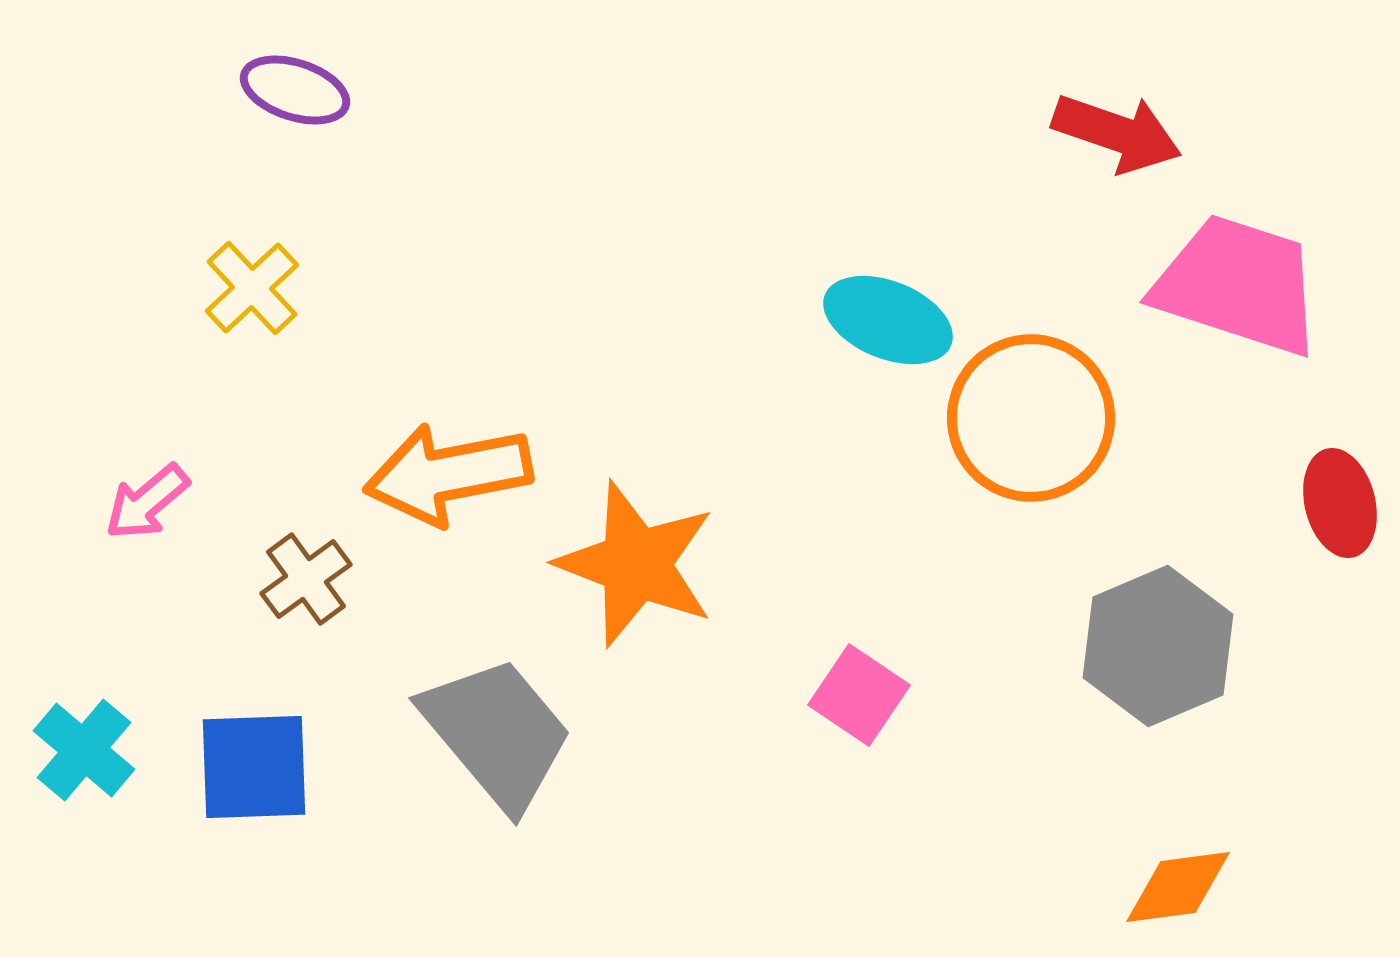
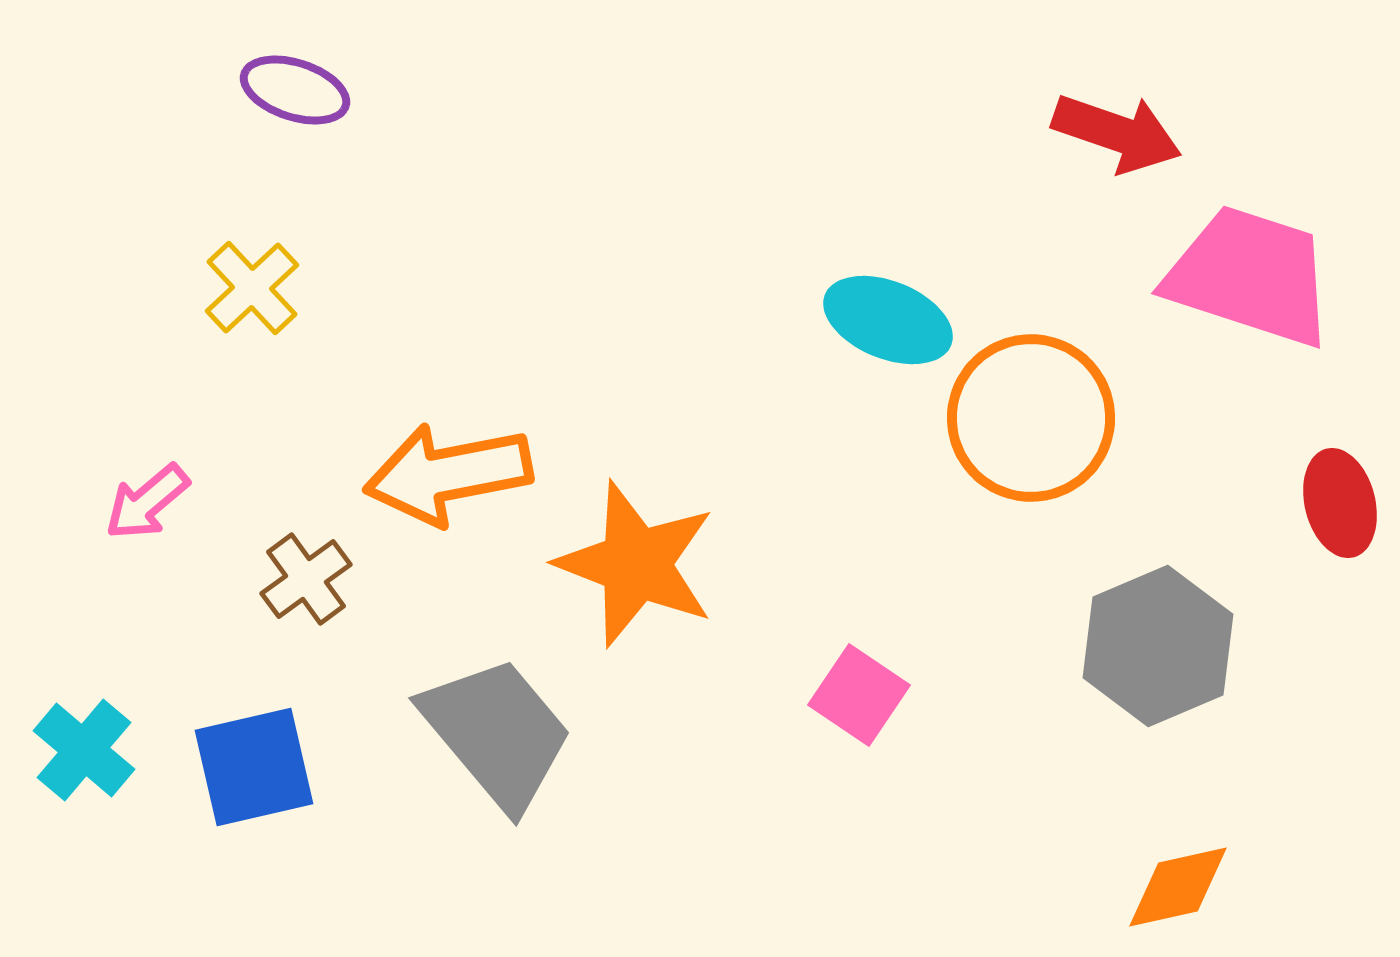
pink trapezoid: moved 12 px right, 9 px up
blue square: rotated 11 degrees counterclockwise
orange diamond: rotated 5 degrees counterclockwise
